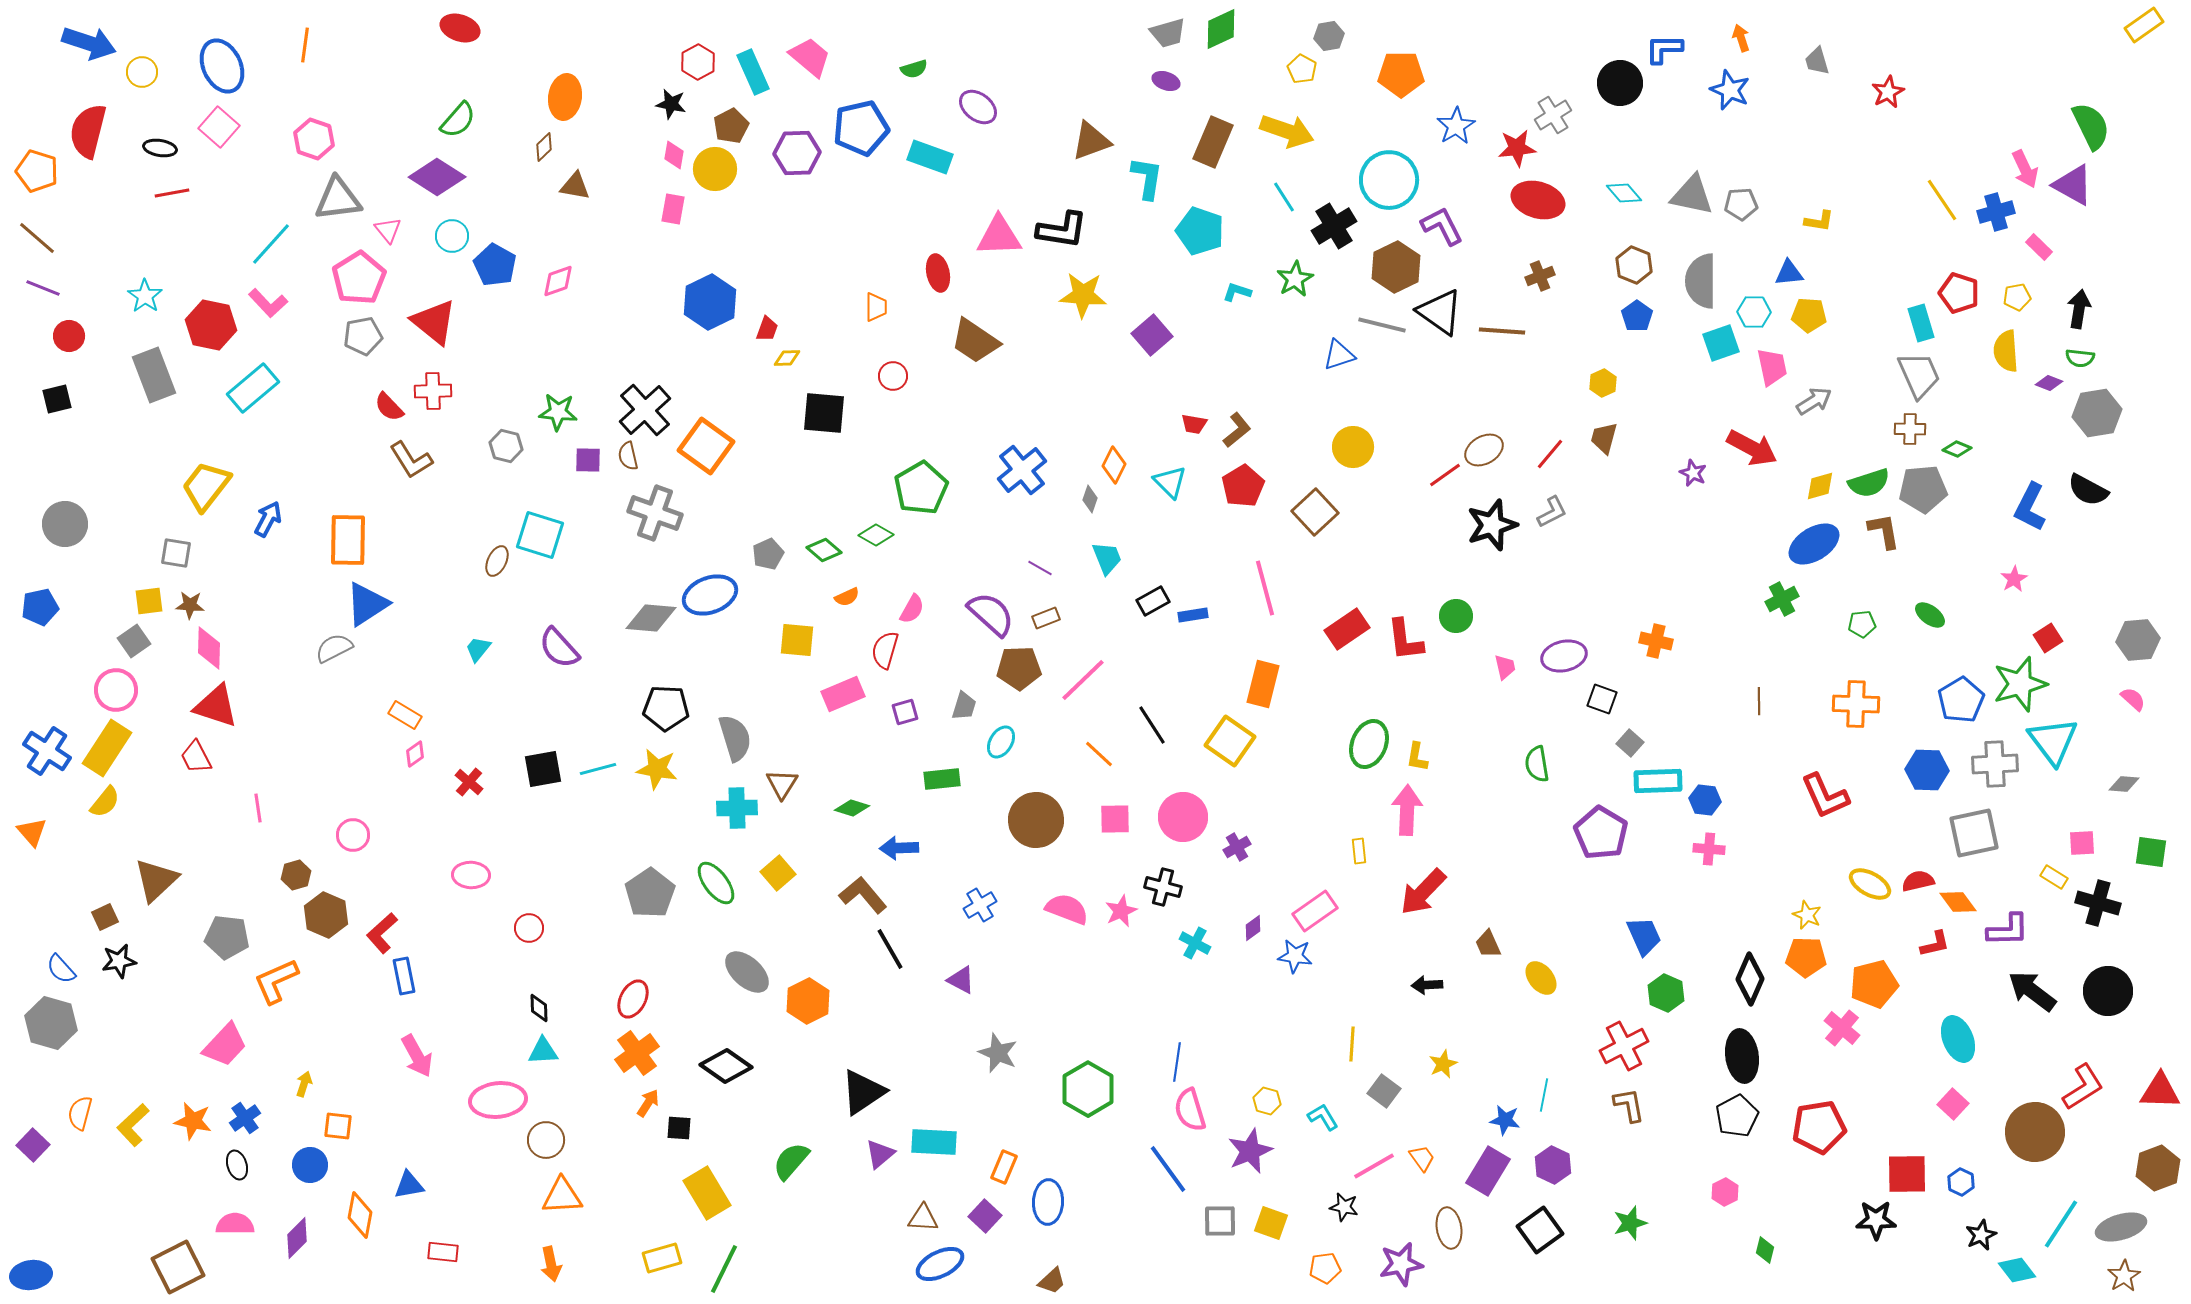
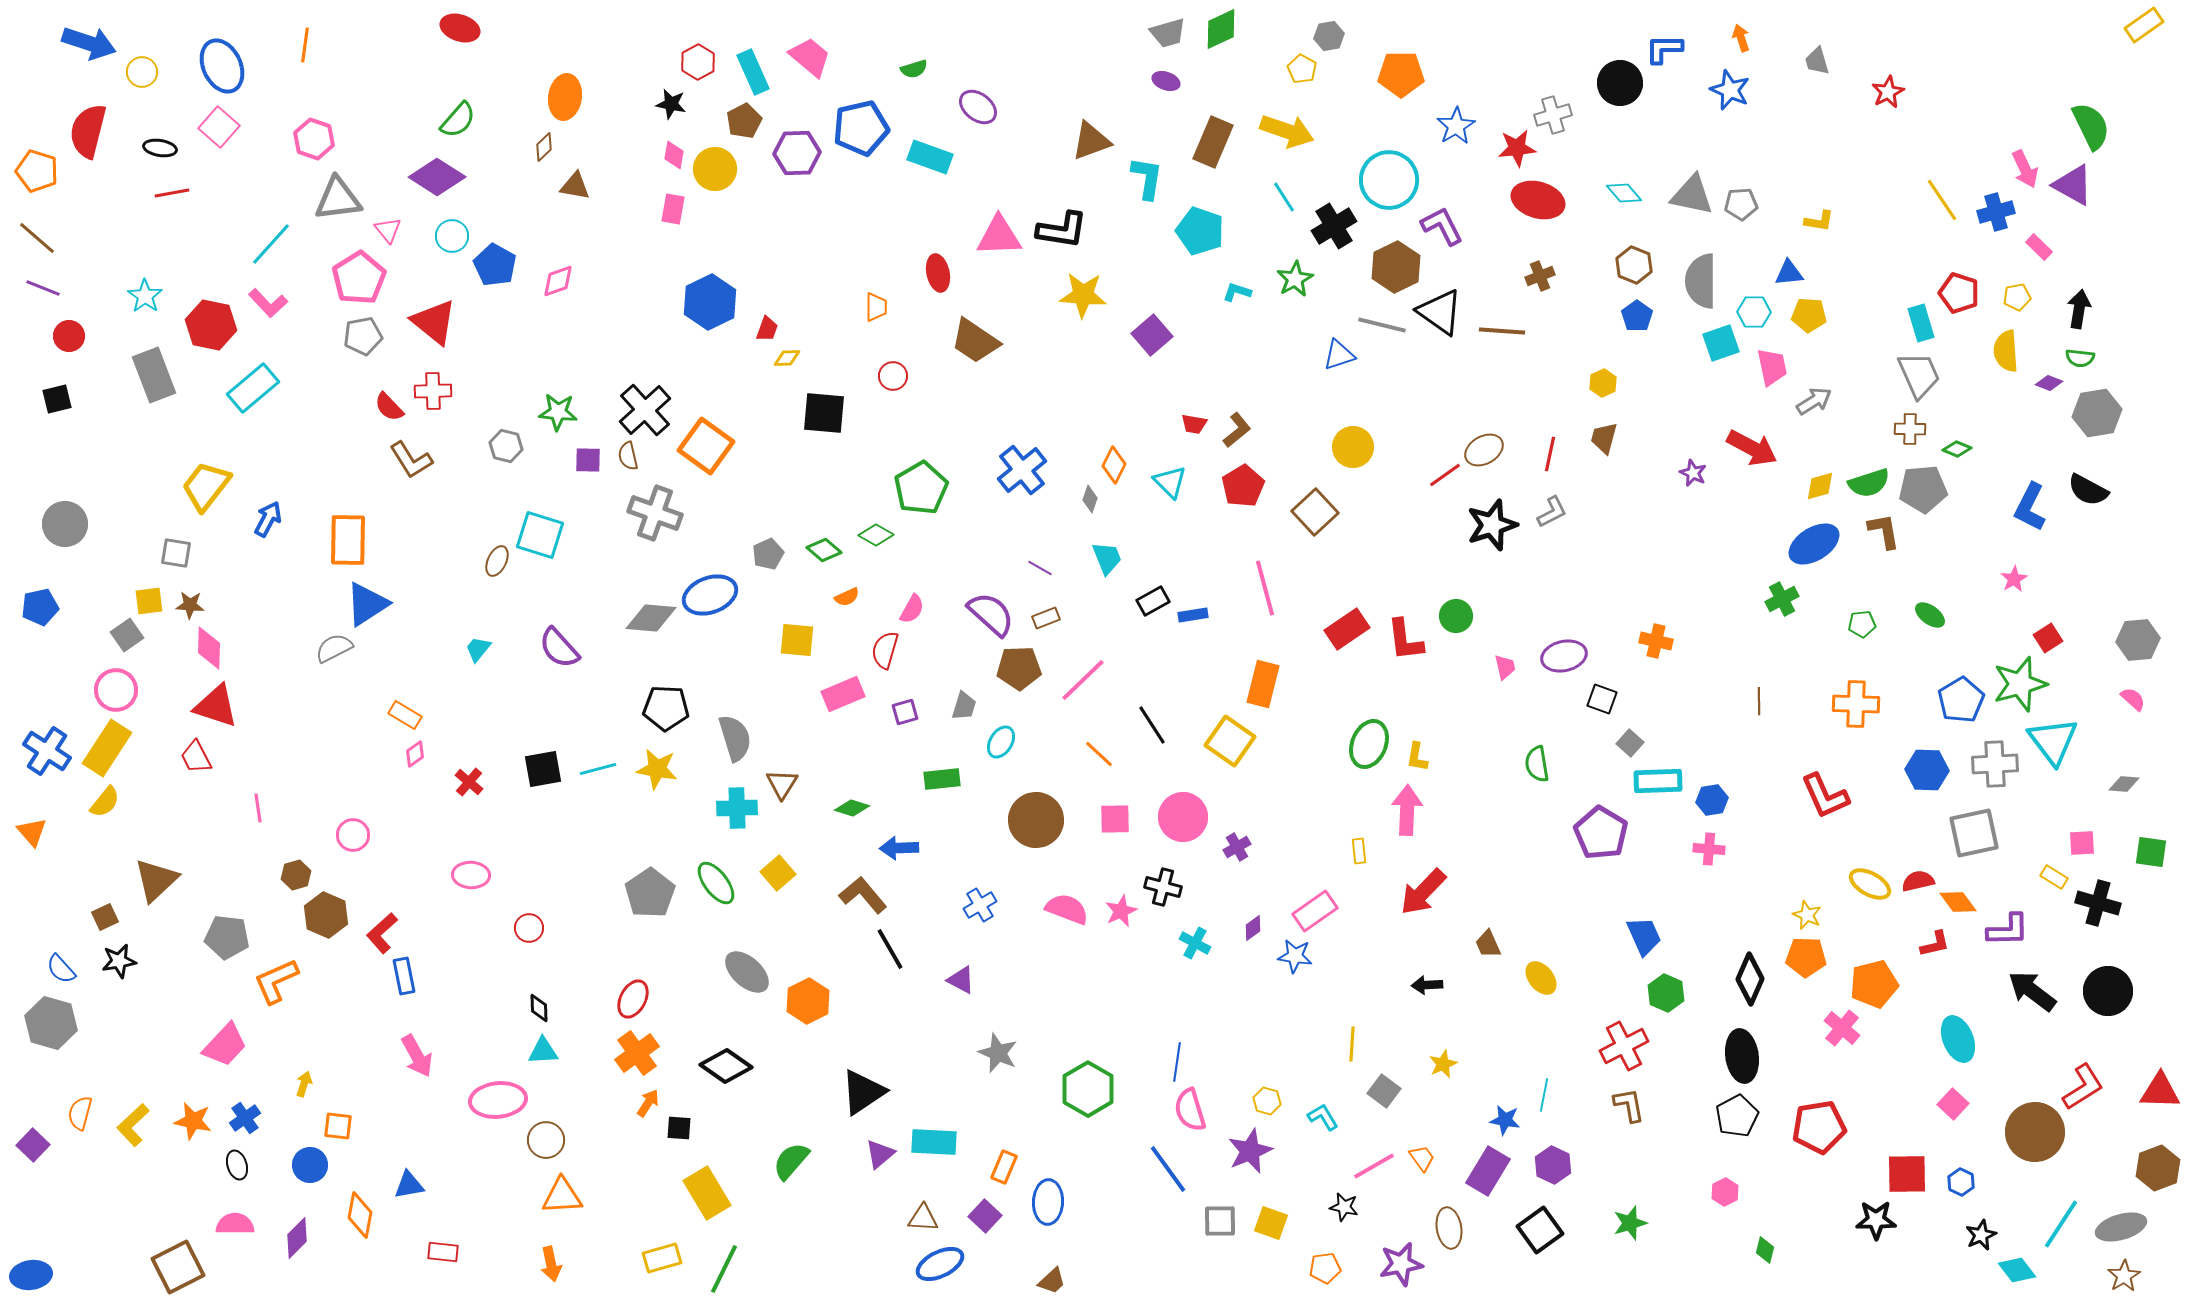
gray cross at (1553, 115): rotated 15 degrees clockwise
brown pentagon at (731, 126): moved 13 px right, 5 px up
red line at (1550, 454): rotated 28 degrees counterclockwise
gray square at (134, 641): moved 7 px left, 6 px up
blue hexagon at (1705, 800): moved 7 px right; rotated 16 degrees counterclockwise
